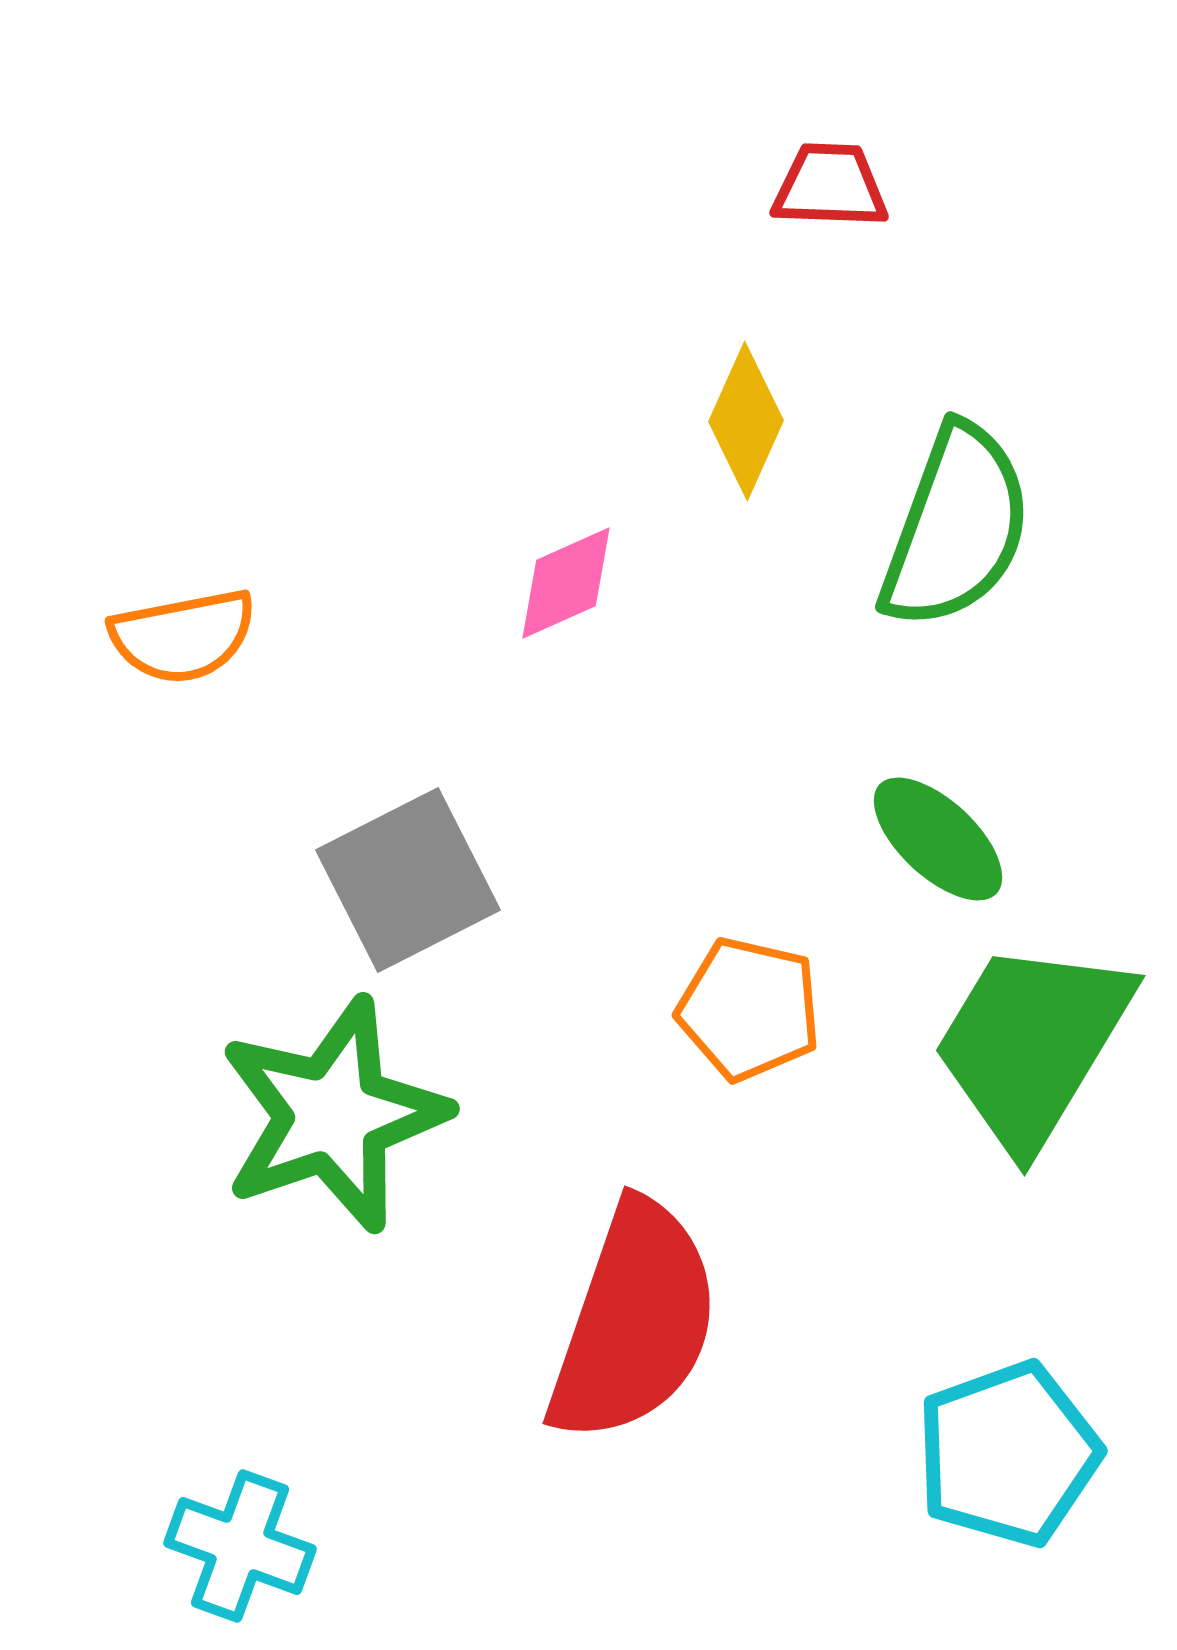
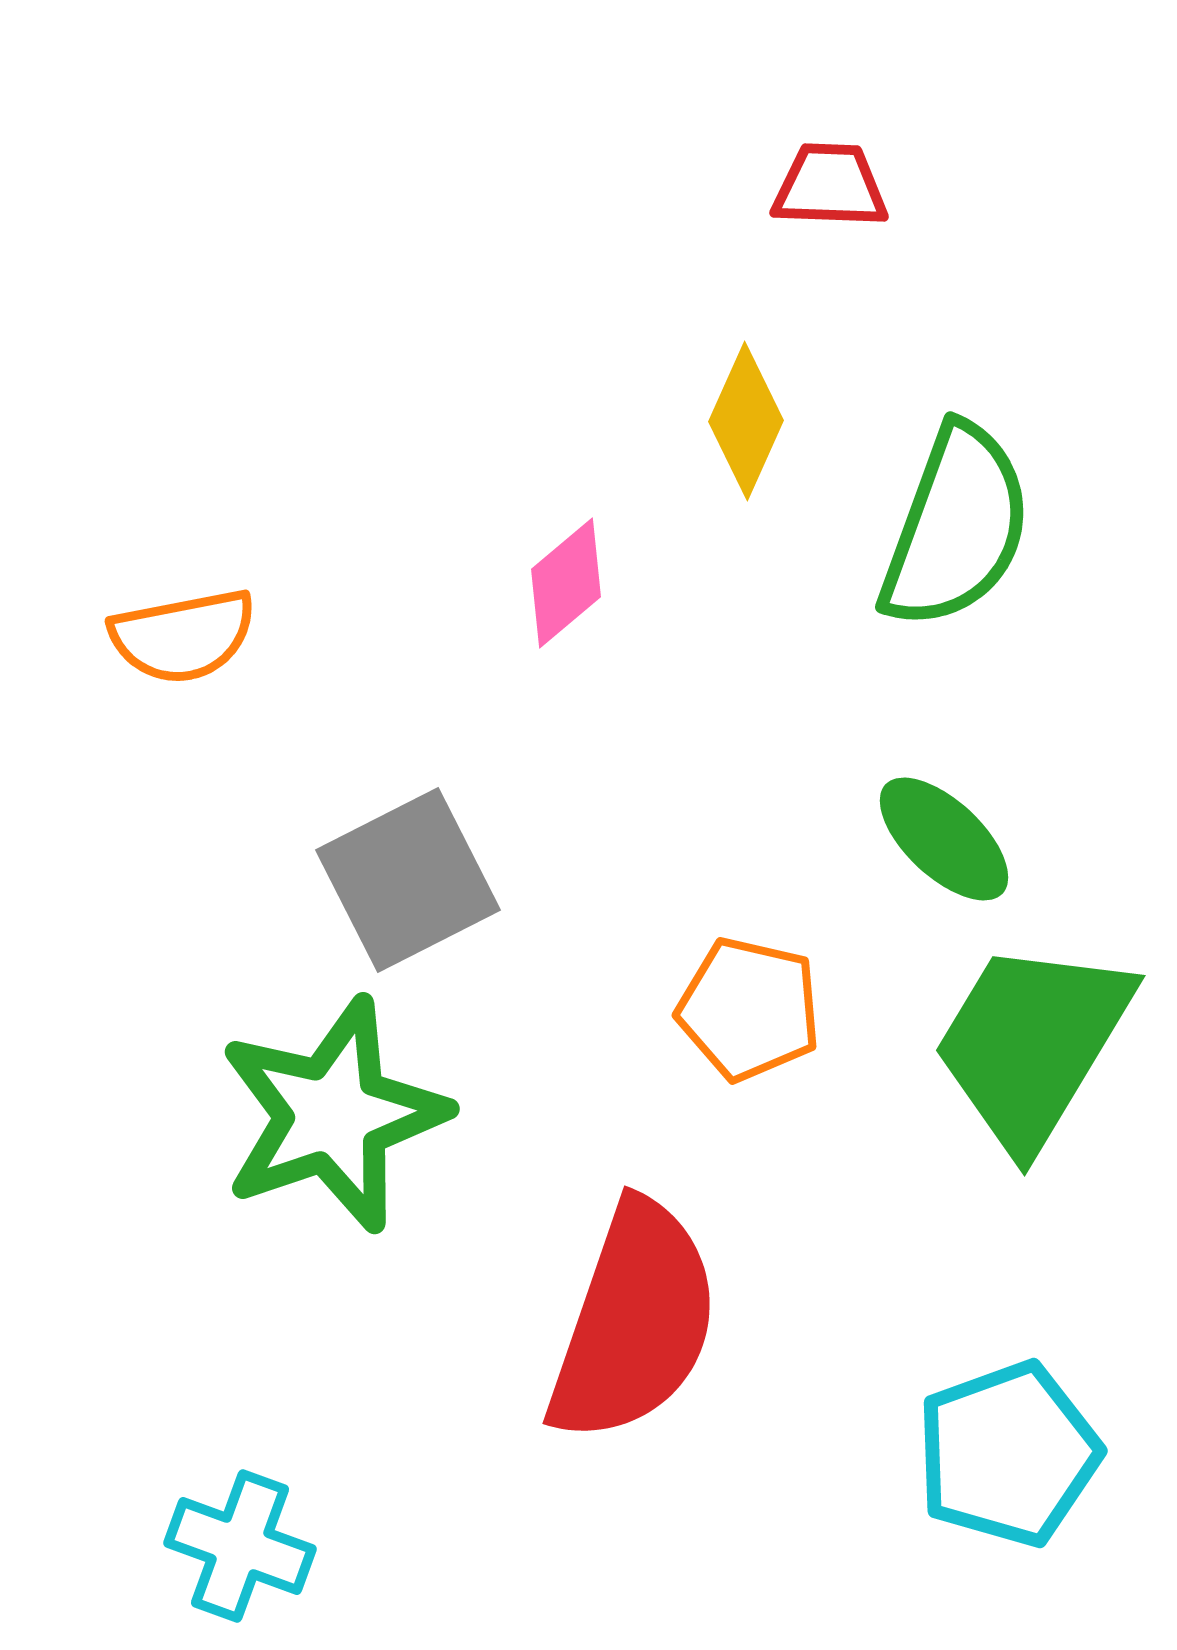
pink diamond: rotated 16 degrees counterclockwise
green ellipse: moved 6 px right
